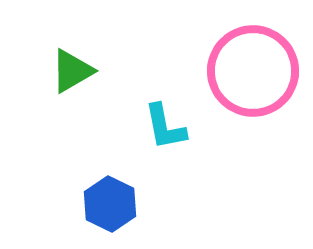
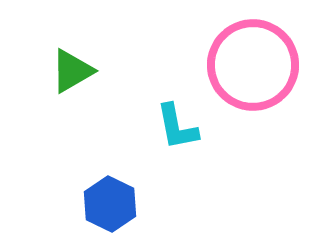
pink circle: moved 6 px up
cyan L-shape: moved 12 px right
